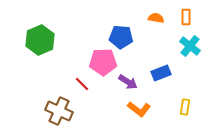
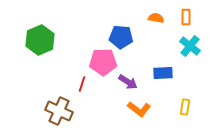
blue rectangle: moved 2 px right; rotated 18 degrees clockwise
red line: rotated 63 degrees clockwise
